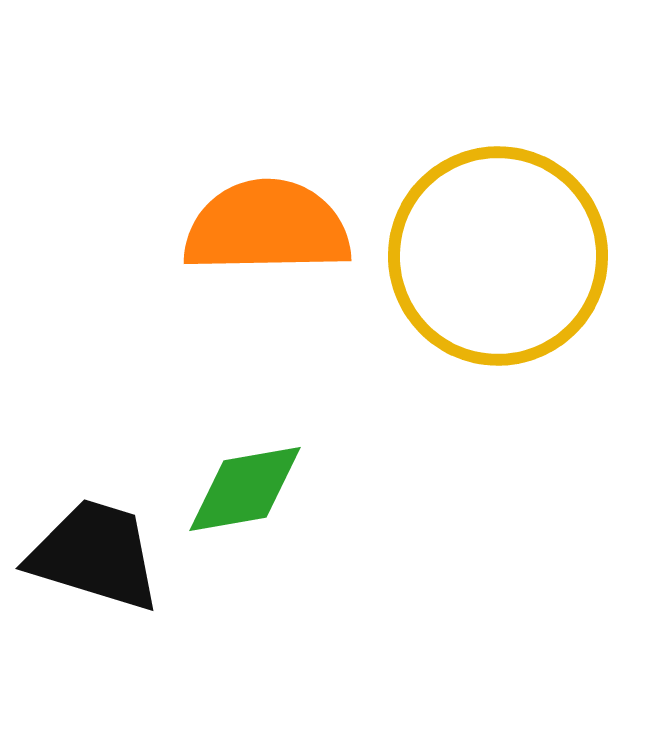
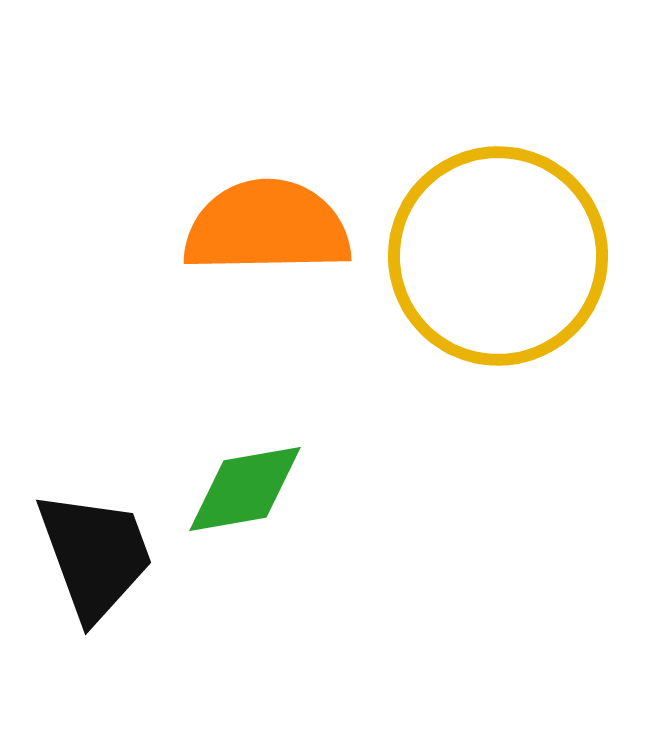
black trapezoid: rotated 53 degrees clockwise
